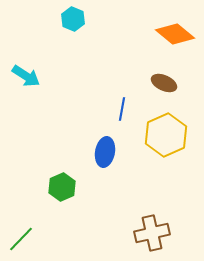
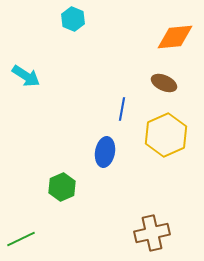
orange diamond: moved 3 px down; rotated 45 degrees counterclockwise
green line: rotated 20 degrees clockwise
